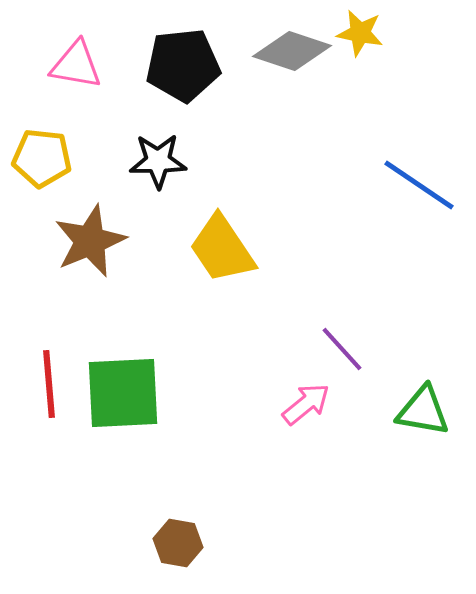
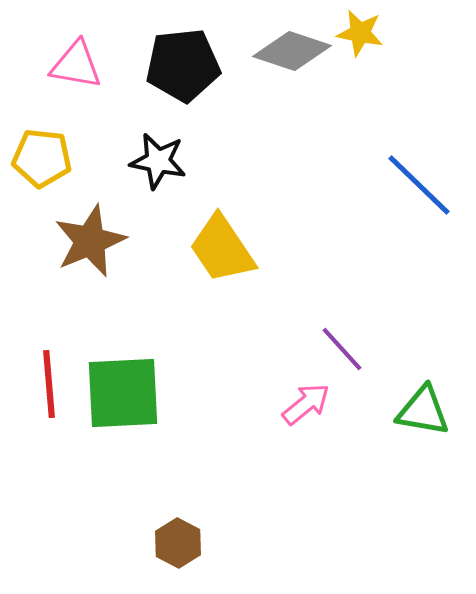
black star: rotated 12 degrees clockwise
blue line: rotated 10 degrees clockwise
brown hexagon: rotated 18 degrees clockwise
